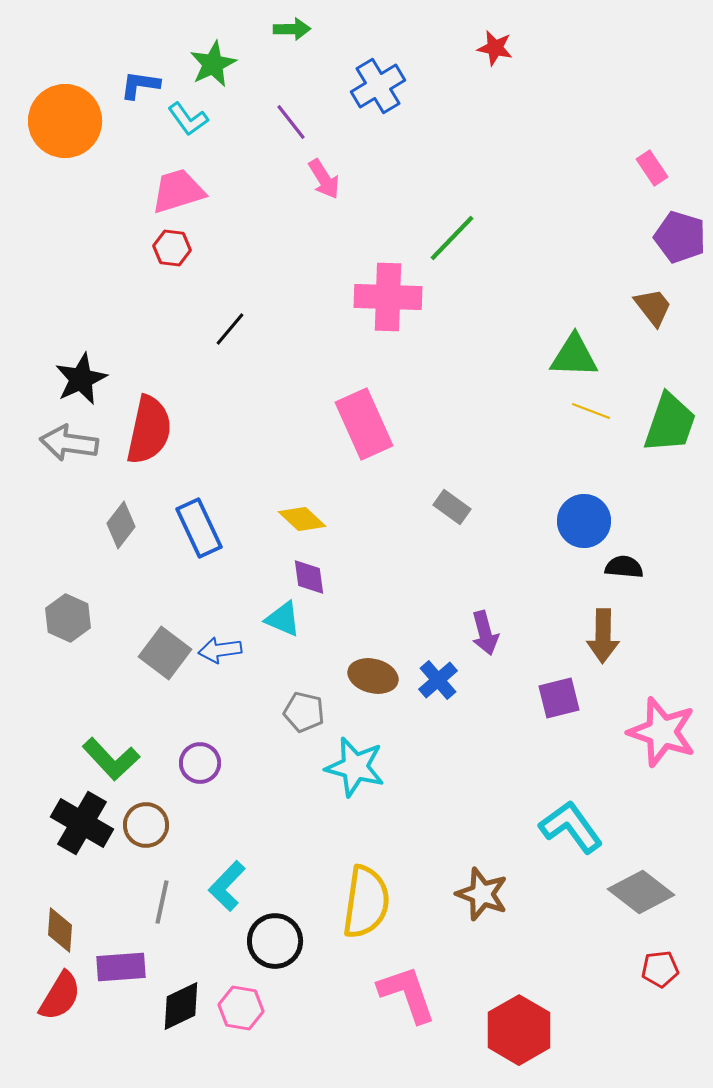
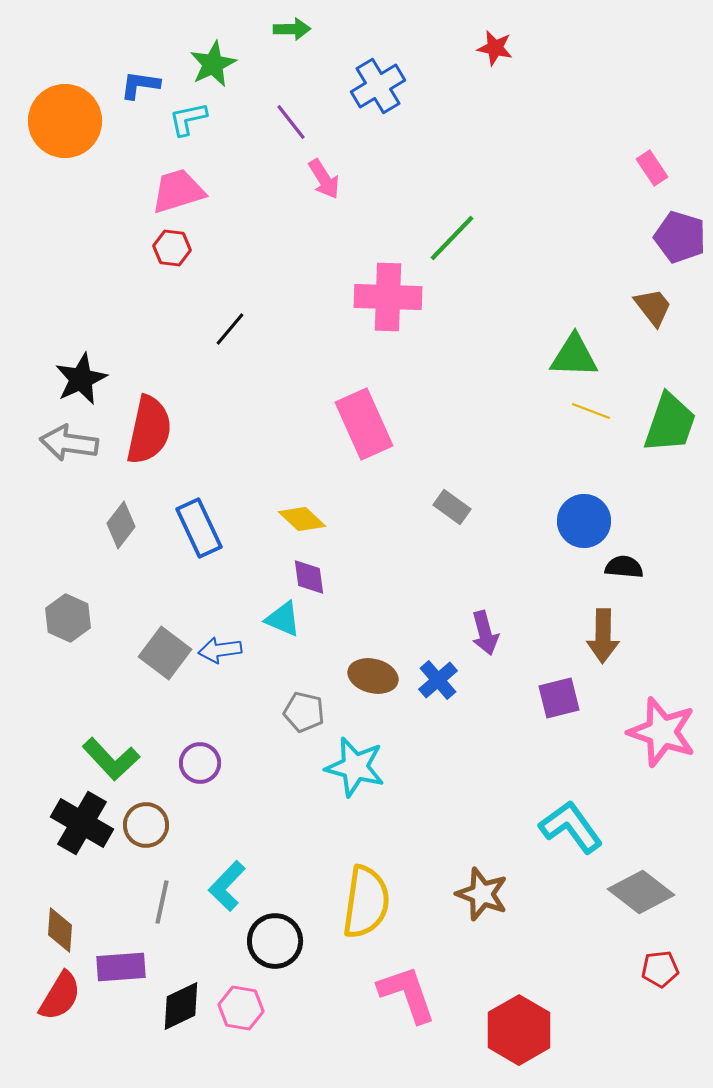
cyan L-shape at (188, 119): rotated 114 degrees clockwise
